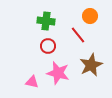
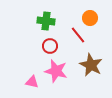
orange circle: moved 2 px down
red circle: moved 2 px right
brown star: rotated 20 degrees counterclockwise
pink star: moved 2 px left, 2 px up
